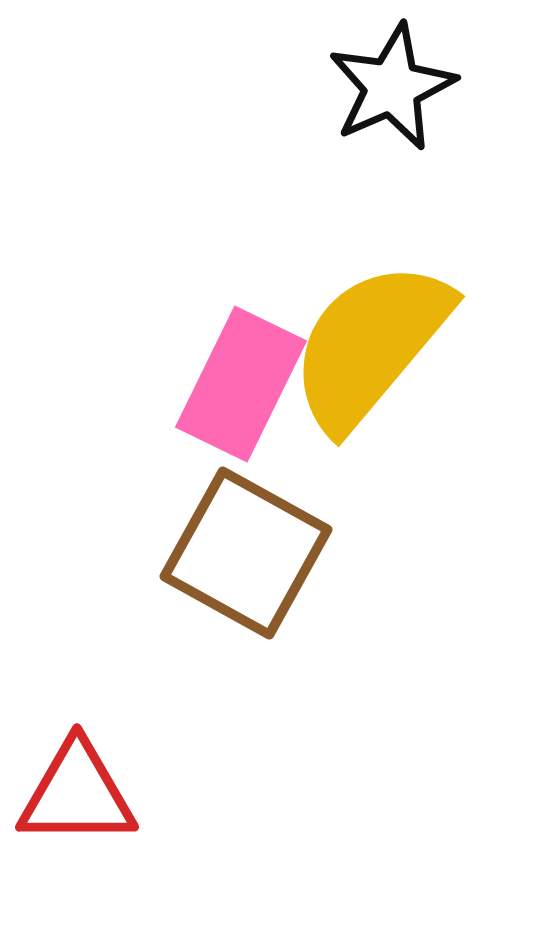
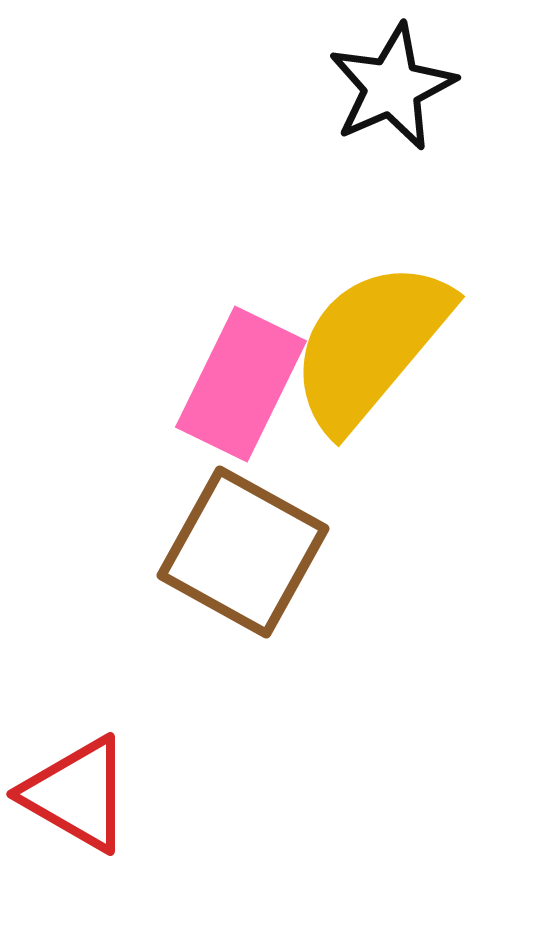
brown square: moved 3 px left, 1 px up
red triangle: rotated 30 degrees clockwise
